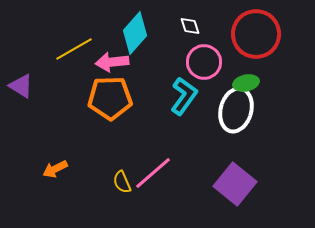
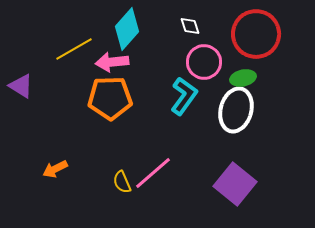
cyan diamond: moved 8 px left, 4 px up
green ellipse: moved 3 px left, 5 px up
